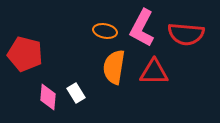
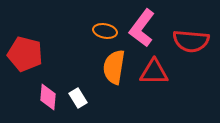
pink L-shape: rotated 9 degrees clockwise
red semicircle: moved 5 px right, 7 px down
white rectangle: moved 2 px right, 5 px down
